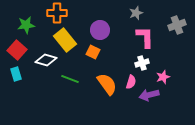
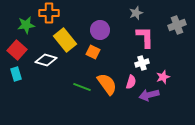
orange cross: moved 8 px left
green line: moved 12 px right, 8 px down
